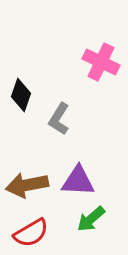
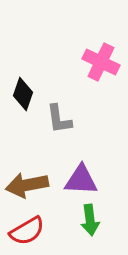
black diamond: moved 2 px right, 1 px up
gray L-shape: rotated 40 degrees counterclockwise
purple triangle: moved 3 px right, 1 px up
green arrow: moved 1 px left, 1 px down; rotated 56 degrees counterclockwise
red semicircle: moved 4 px left, 2 px up
